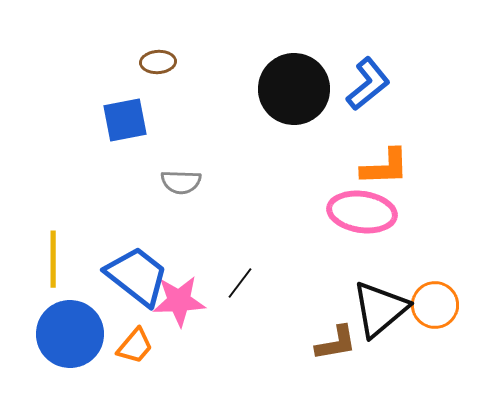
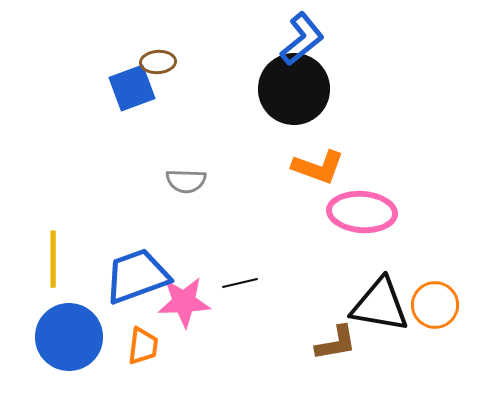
blue L-shape: moved 66 px left, 45 px up
blue square: moved 7 px right, 32 px up; rotated 9 degrees counterclockwise
orange L-shape: moved 67 px left; rotated 22 degrees clockwise
gray semicircle: moved 5 px right, 1 px up
pink ellipse: rotated 4 degrees counterclockwise
blue trapezoid: rotated 58 degrees counterclockwise
black line: rotated 40 degrees clockwise
pink star: moved 5 px right, 1 px down
black triangle: moved 4 px up; rotated 50 degrees clockwise
blue circle: moved 1 px left, 3 px down
orange trapezoid: moved 8 px right; rotated 33 degrees counterclockwise
